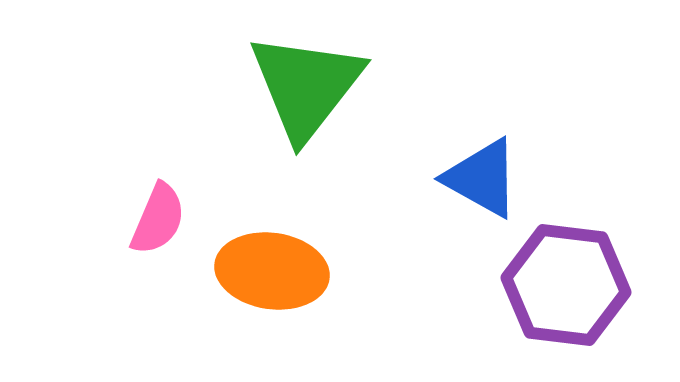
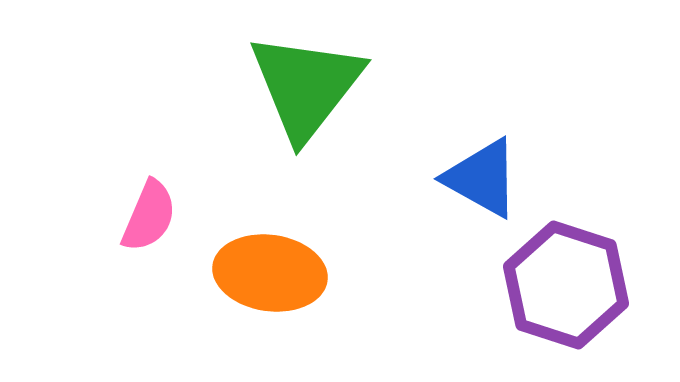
pink semicircle: moved 9 px left, 3 px up
orange ellipse: moved 2 px left, 2 px down
purple hexagon: rotated 11 degrees clockwise
